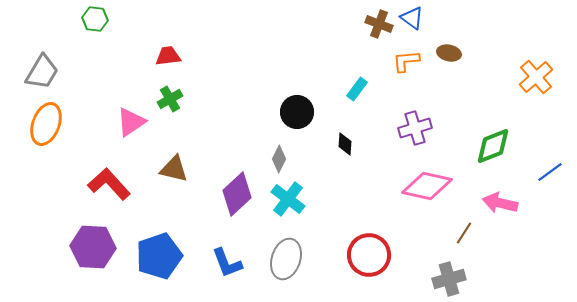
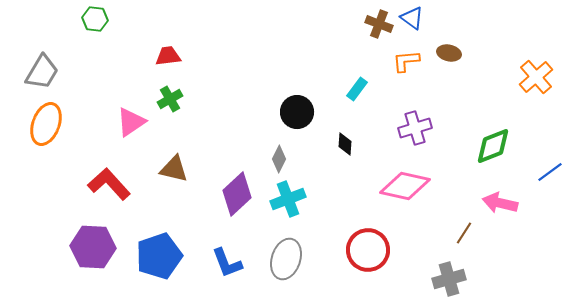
pink diamond: moved 22 px left
cyan cross: rotated 32 degrees clockwise
red circle: moved 1 px left, 5 px up
